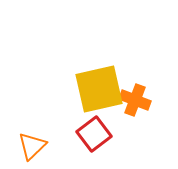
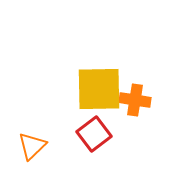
yellow square: rotated 12 degrees clockwise
orange cross: rotated 12 degrees counterclockwise
